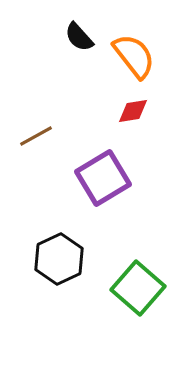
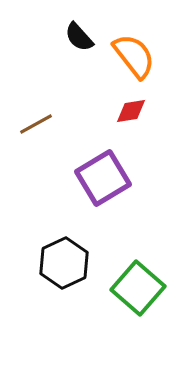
red diamond: moved 2 px left
brown line: moved 12 px up
black hexagon: moved 5 px right, 4 px down
